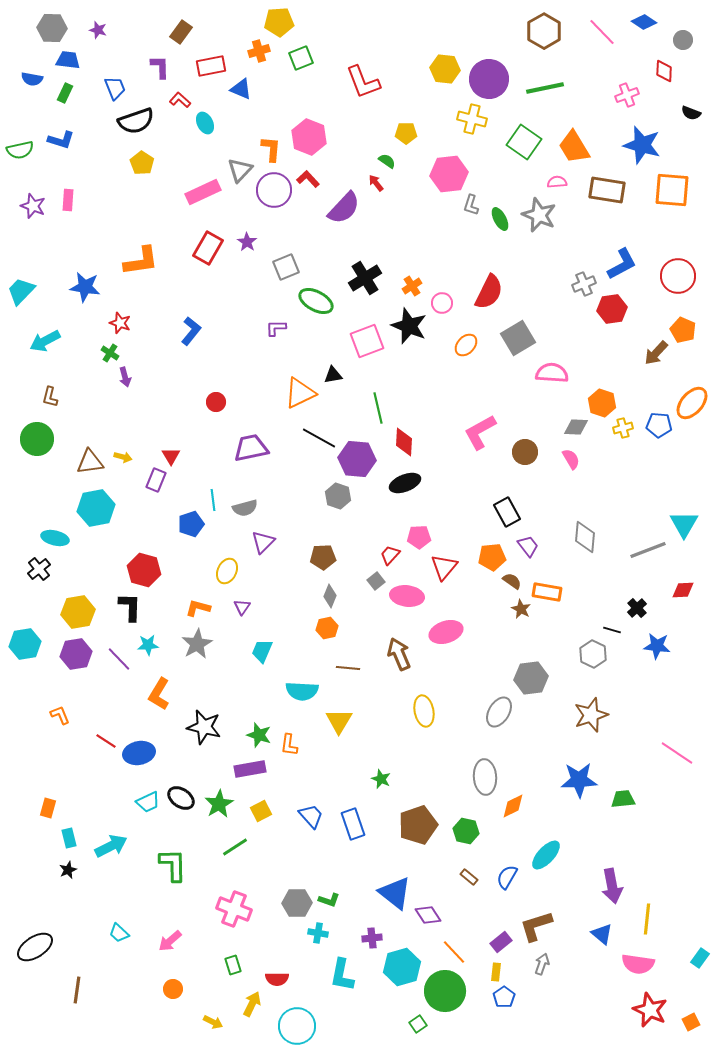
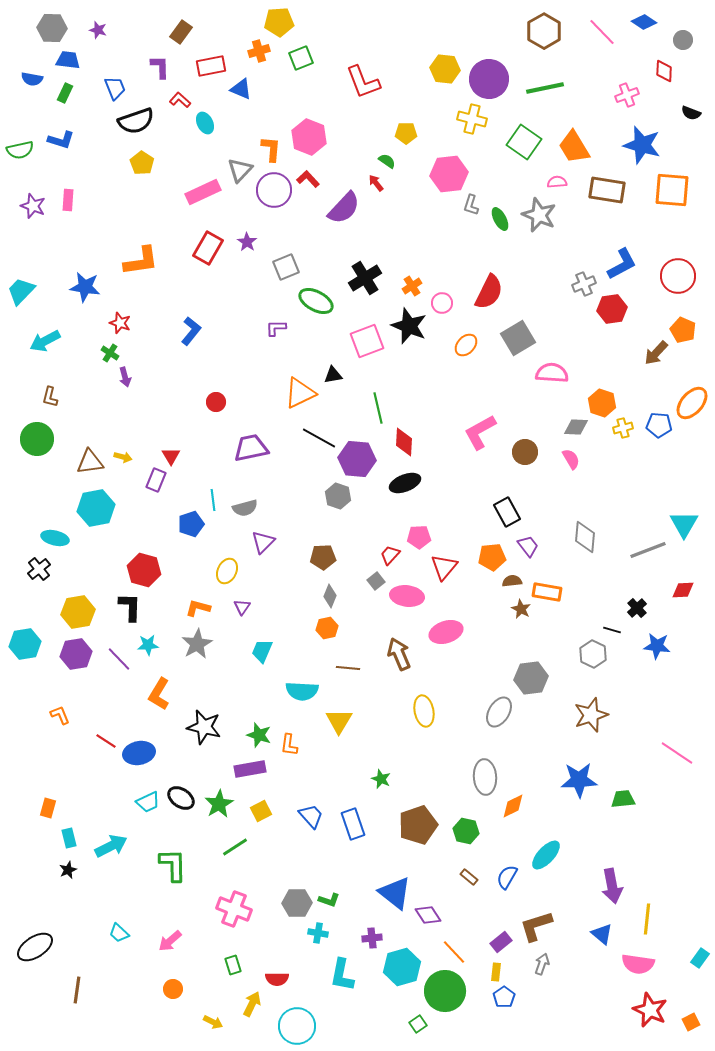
brown semicircle at (512, 581): rotated 42 degrees counterclockwise
